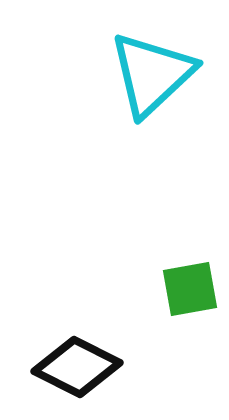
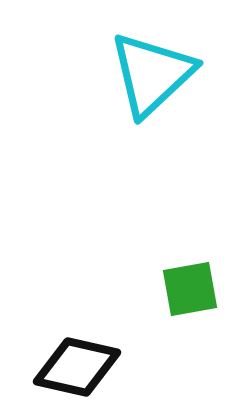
black diamond: rotated 14 degrees counterclockwise
